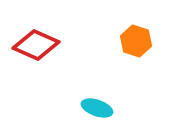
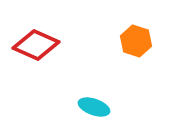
cyan ellipse: moved 3 px left, 1 px up
